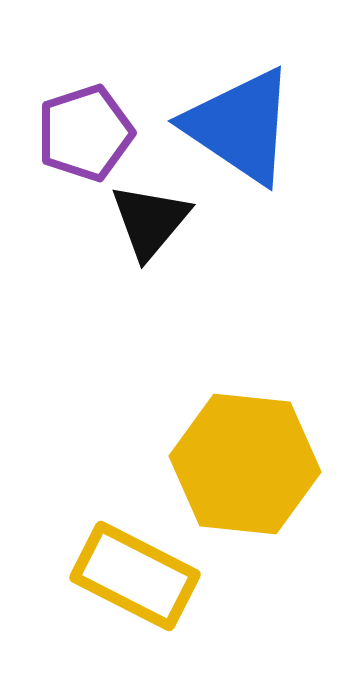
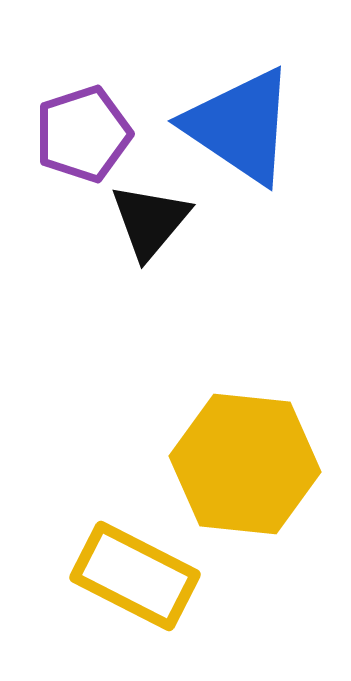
purple pentagon: moved 2 px left, 1 px down
